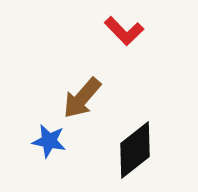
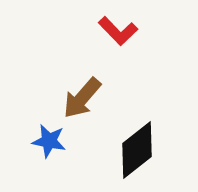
red L-shape: moved 6 px left
black diamond: moved 2 px right
